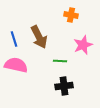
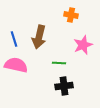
brown arrow: rotated 40 degrees clockwise
green line: moved 1 px left, 2 px down
